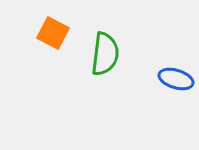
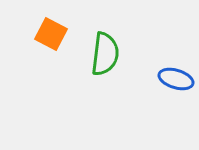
orange square: moved 2 px left, 1 px down
